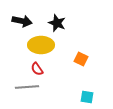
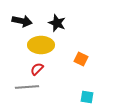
red semicircle: rotated 80 degrees clockwise
